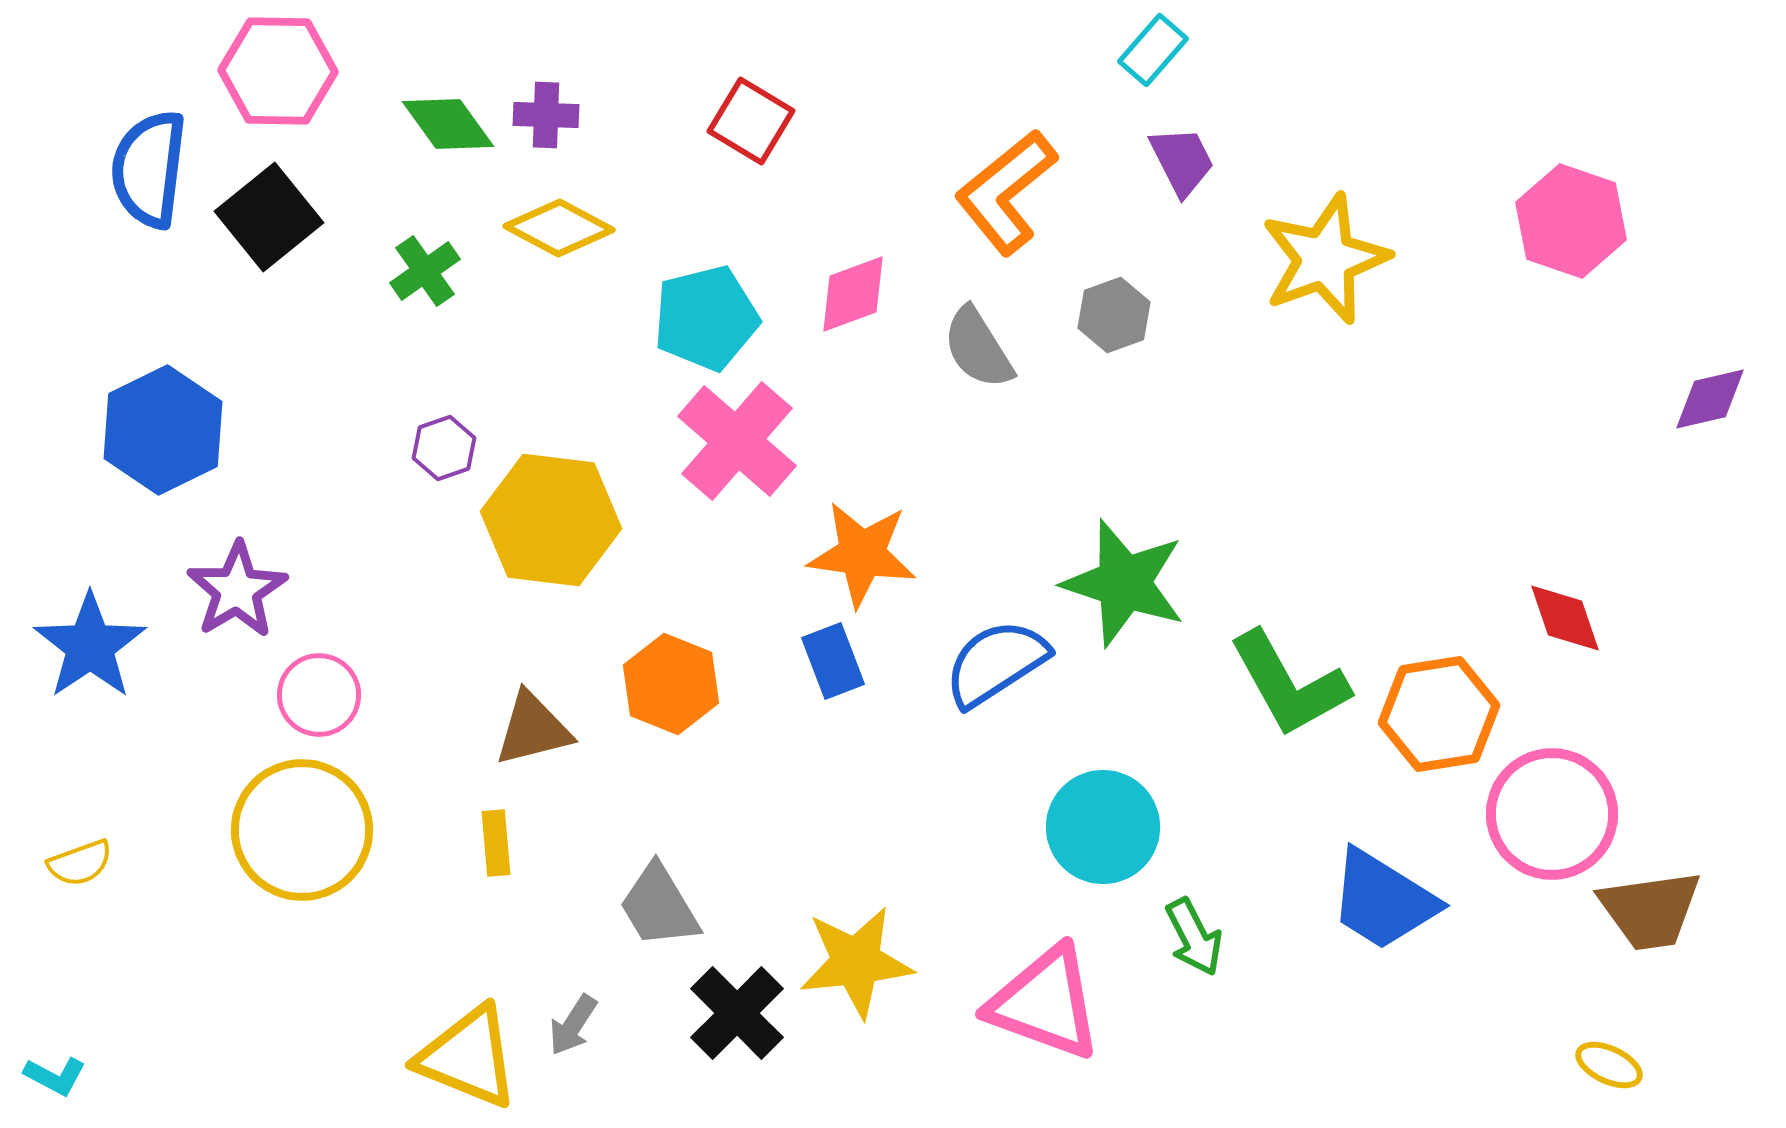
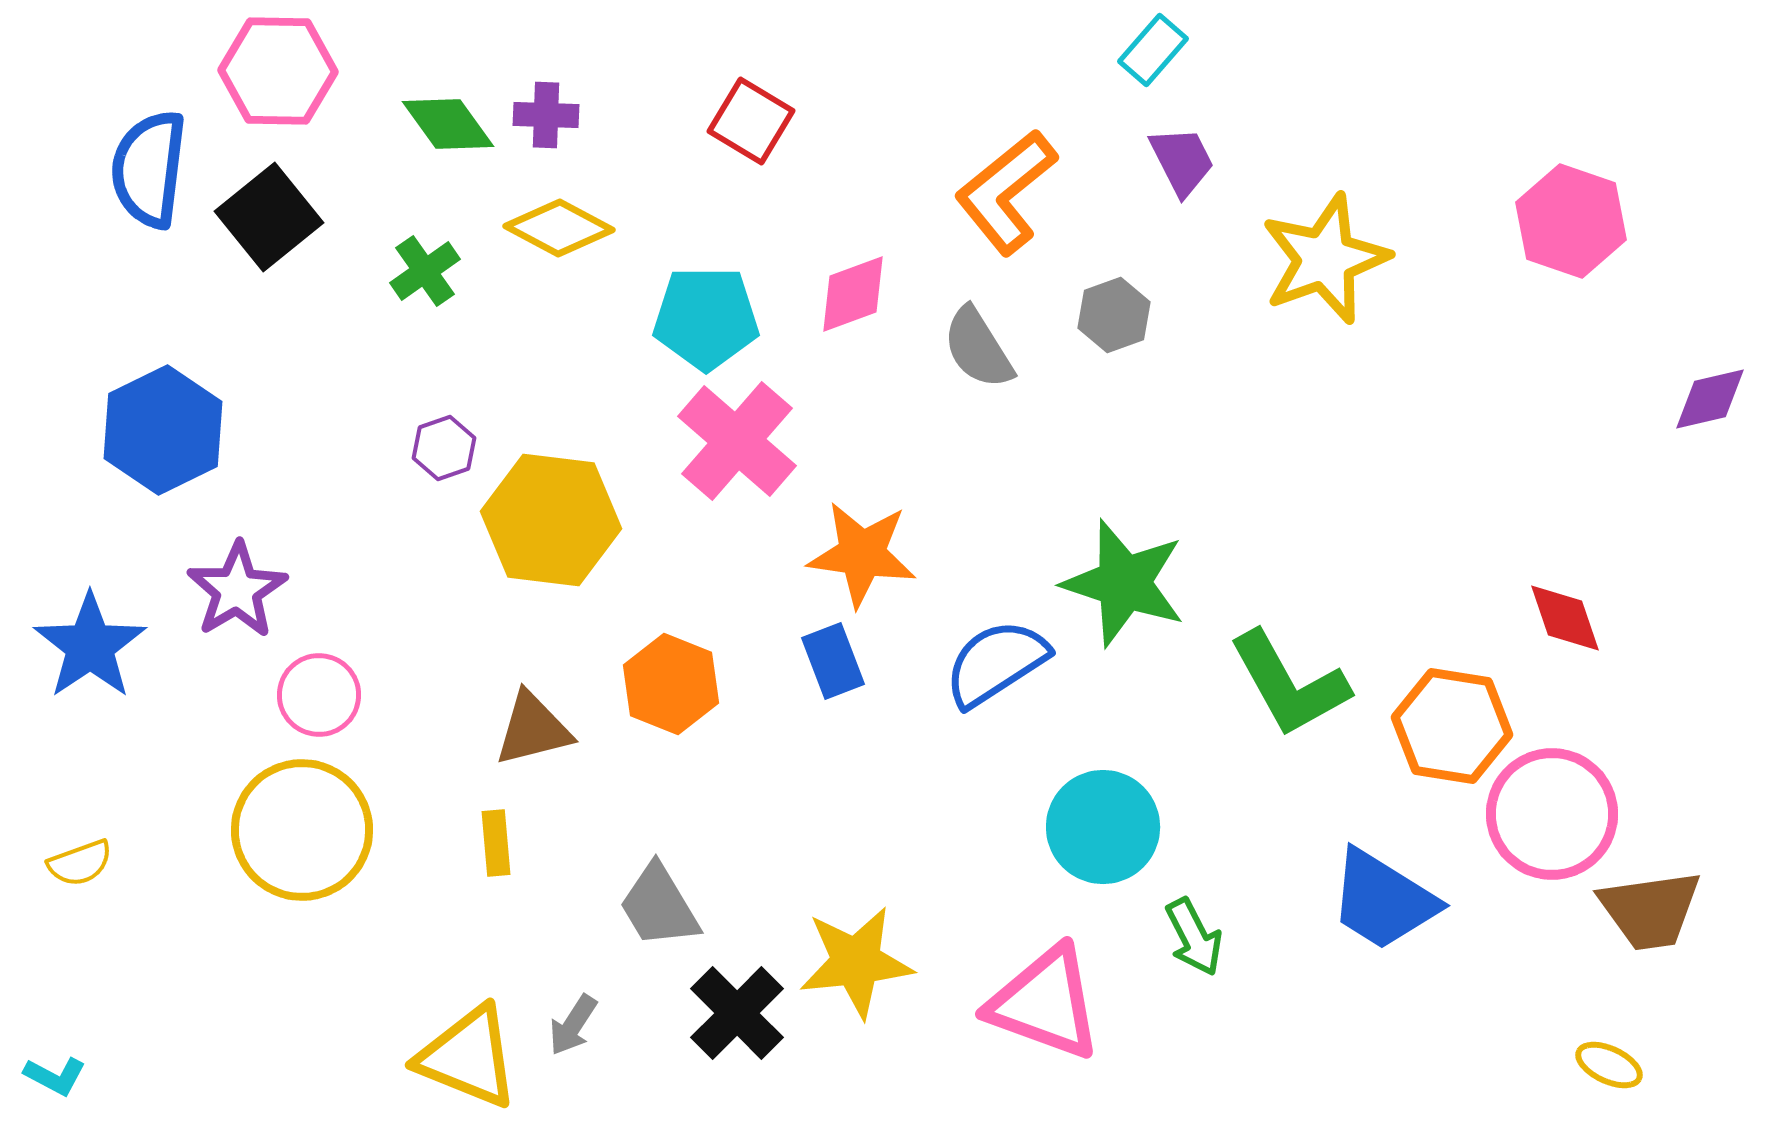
cyan pentagon at (706, 318): rotated 14 degrees clockwise
orange hexagon at (1439, 714): moved 13 px right, 12 px down; rotated 18 degrees clockwise
